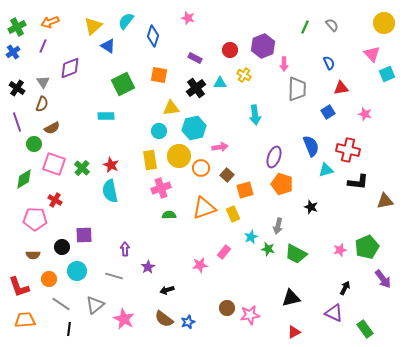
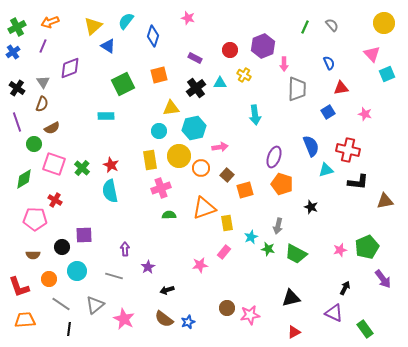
orange square at (159, 75): rotated 24 degrees counterclockwise
yellow rectangle at (233, 214): moved 6 px left, 9 px down; rotated 14 degrees clockwise
